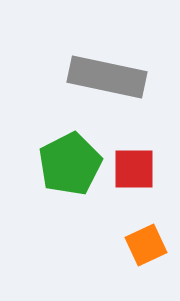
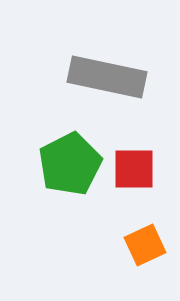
orange square: moved 1 px left
